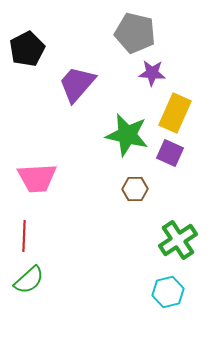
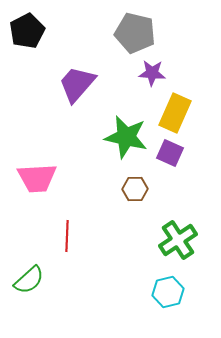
black pentagon: moved 18 px up
green star: moved 1 px left, 2 px down
red line: moved 43 px right
